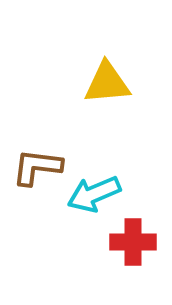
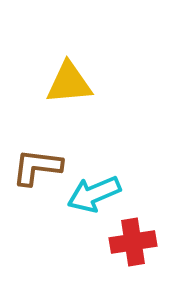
yellow triangle: moved 38 px left
red cross: rotated 9 degrees counterclockwise
